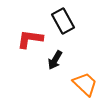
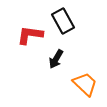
red L-shape: moved 4 px up
black arrow: moved 1 px right, 1 px up
